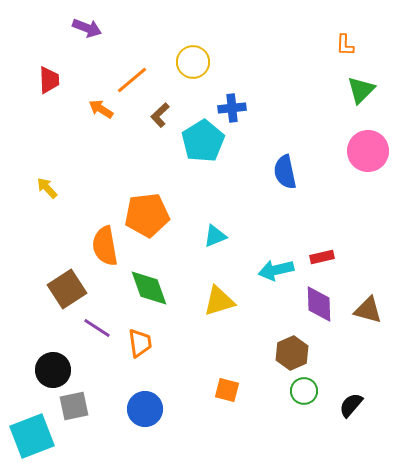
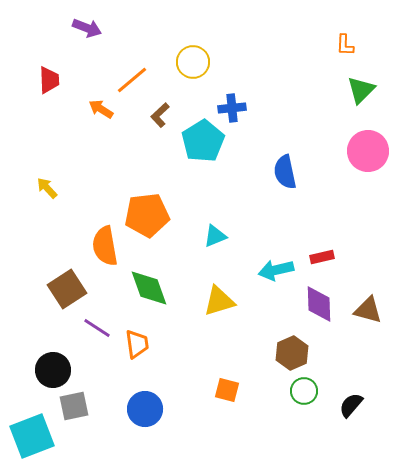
orange trapezoid: moved 3 px left, 1 px down
